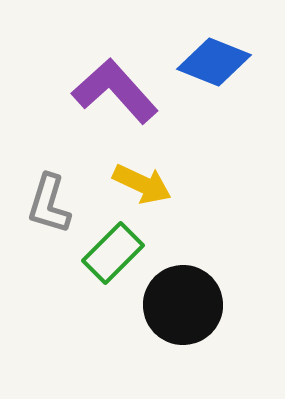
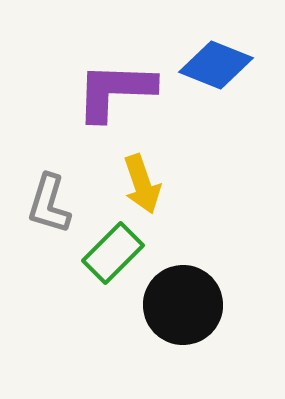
blue diamond: moved 2 px right, 3 px down
purple L-shape: rotated 46 degrees counterclockwise
yellow arrow: rotated 46 degrees clockwise
